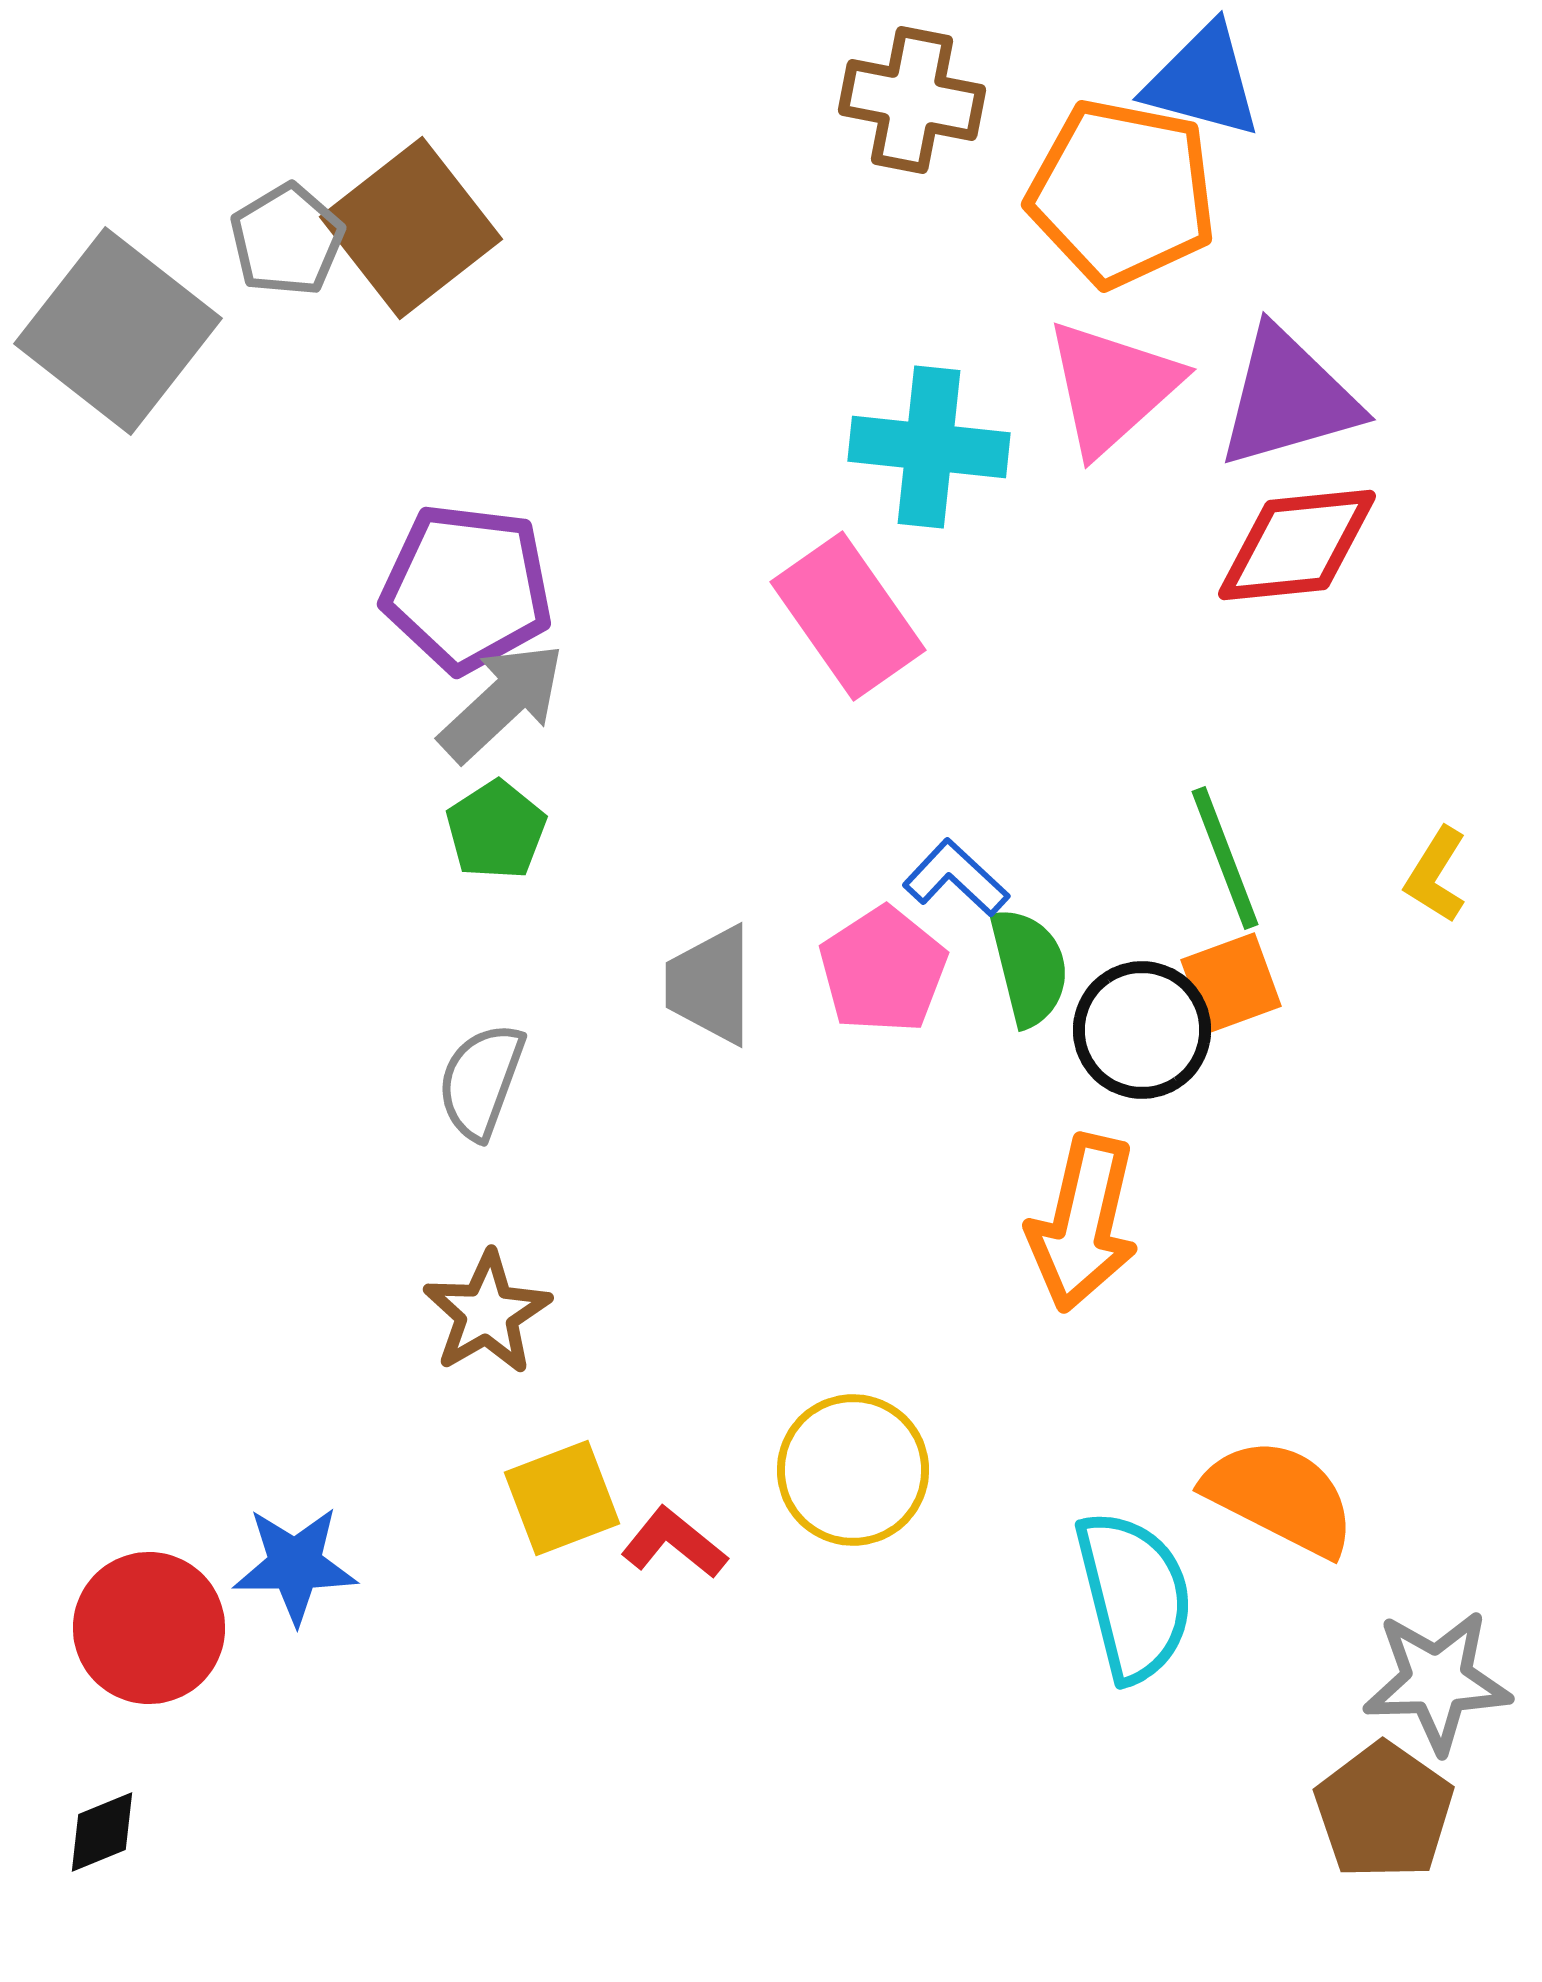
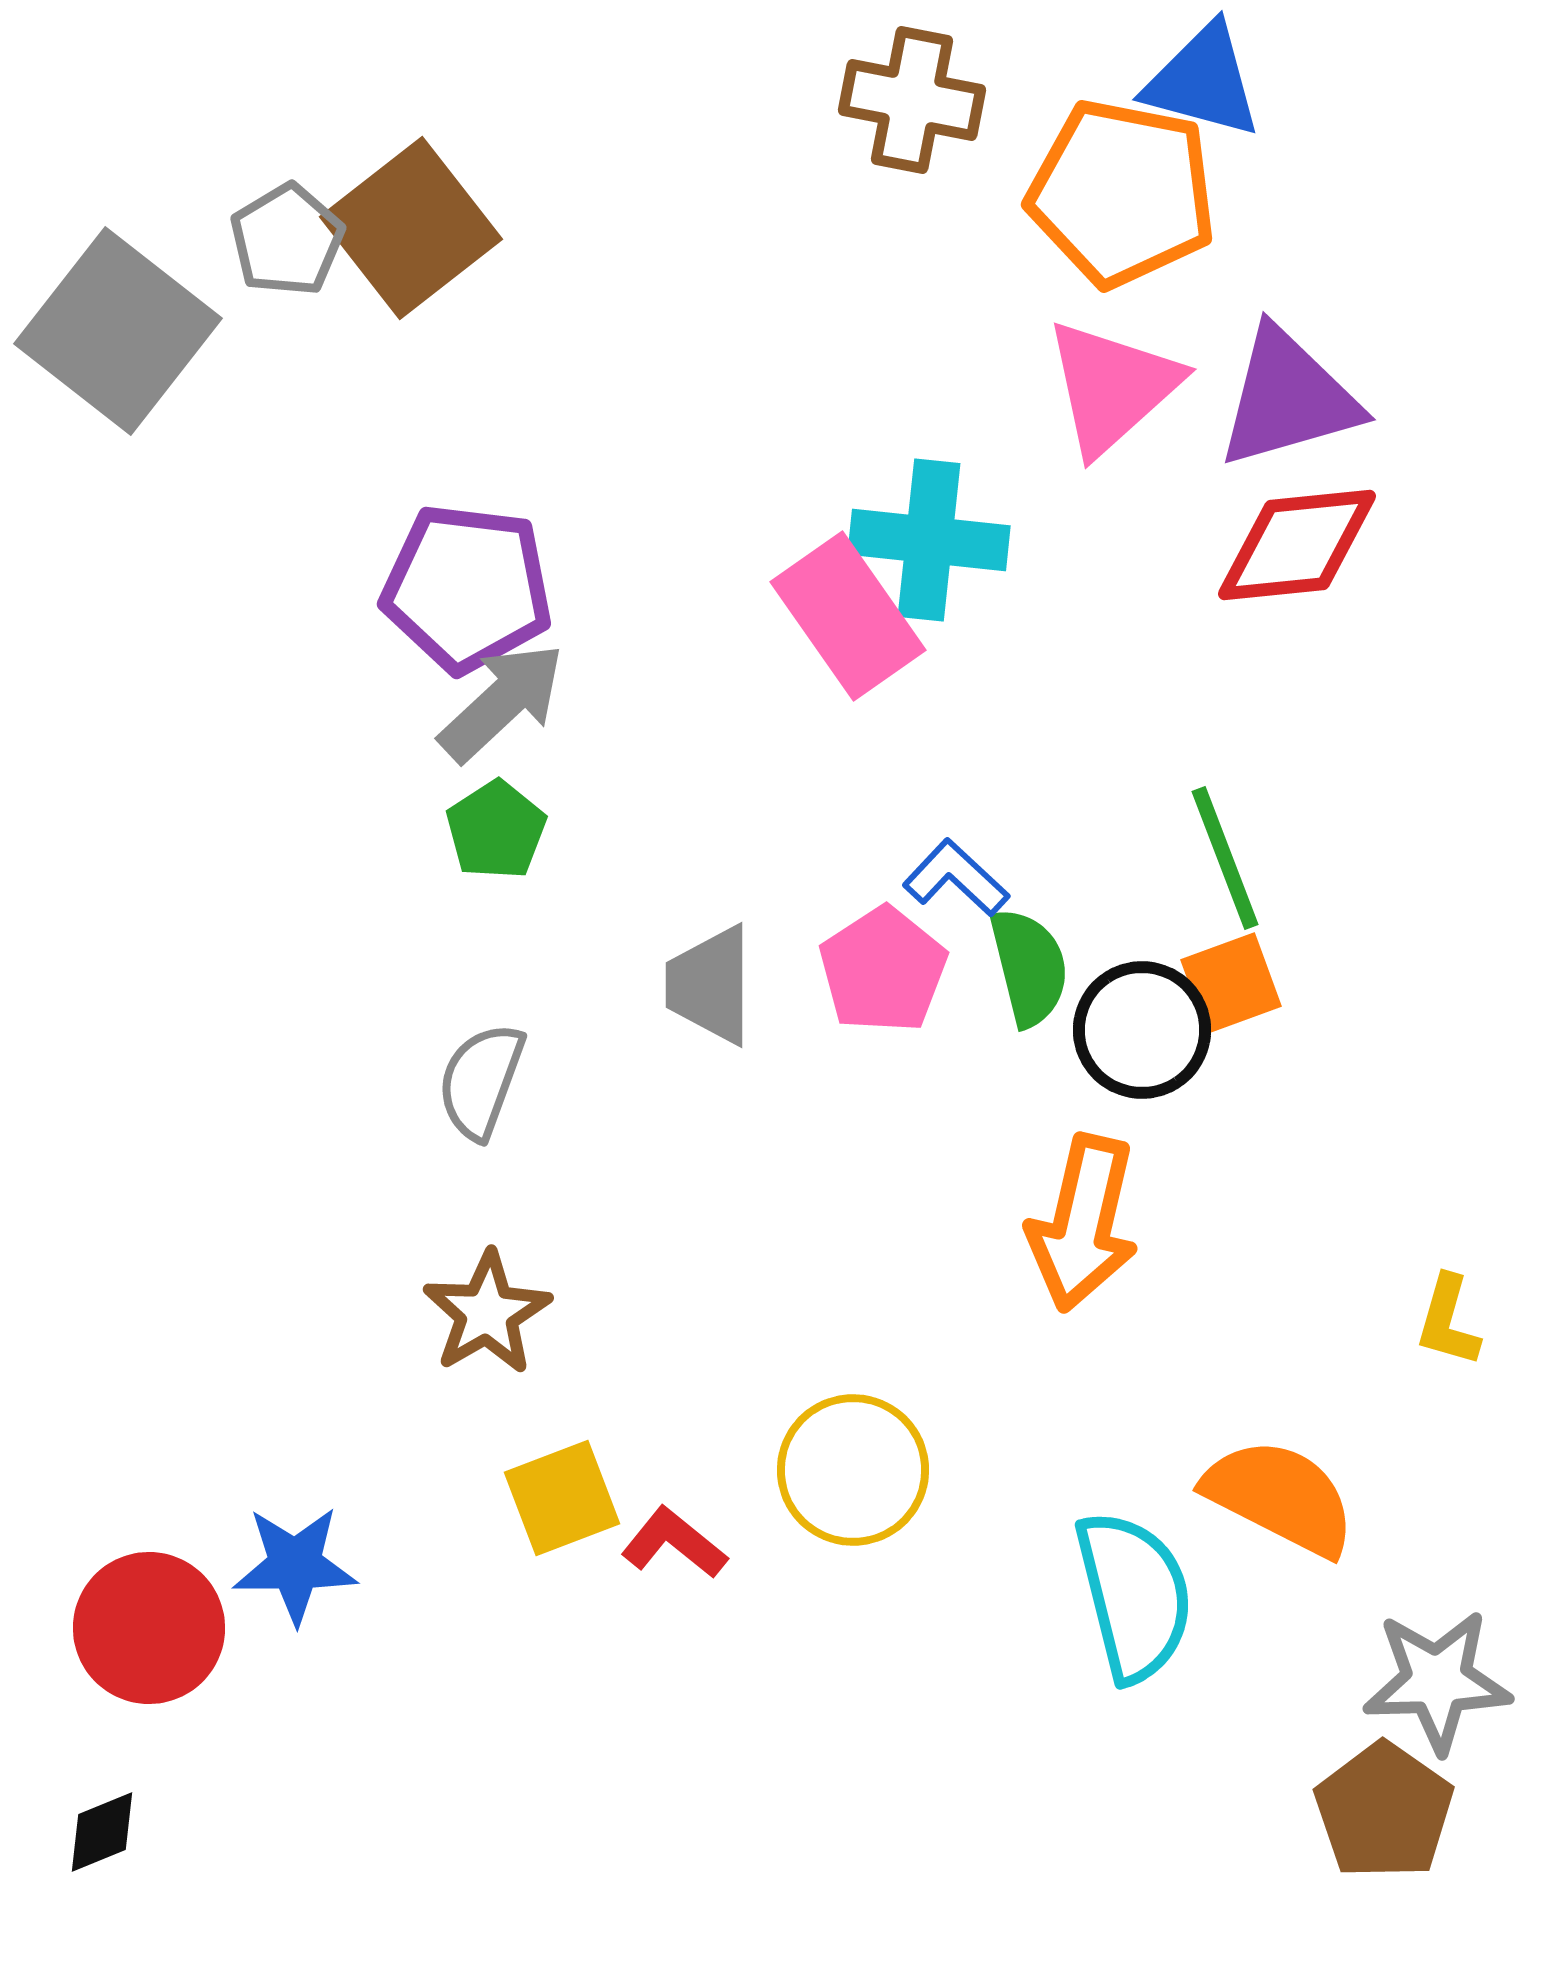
cyan cross: moved 93 px down
yellow L-shape: moved 12 px right, 446 px down; rotated 16 degrees counterclockwise
